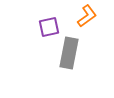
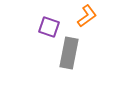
purple square: rotated 30 degrees clockwise
